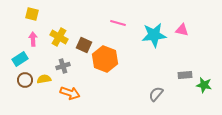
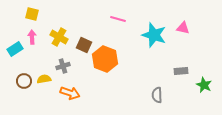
pink line: moved 4 px up
pink triangle: moved 1 px right, 2 px up
cyan star: rotated 25 degrees clockwise
pink arrow: moved 1 px left, 2 px up
cyan rectangle: moved 5 px left, 10 px up
gray rectangle: moved 4 px left, 4 px up
brown circle: moved 1 px left, 1 px down
green star: rotated 14 degrees clockwise
gray semicircle: moved 1 px right, 1 px down; rotated 42 degrees counterclockwise
